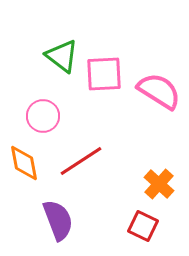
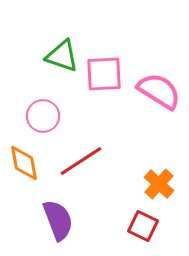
green triangle: rotated 18 degrees counterclockwise
